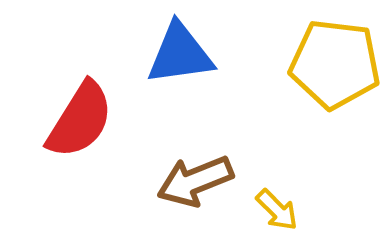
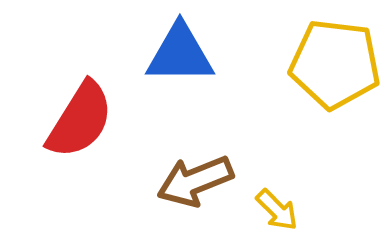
blue triangle: rotated 8 degrees clockwise
